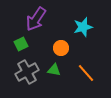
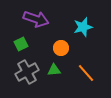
purple arrow: rotated 105 degrees counterclockwise
green triangle: rotated 16 degrees counterclockwise
